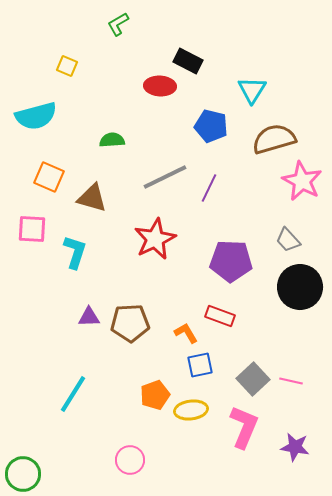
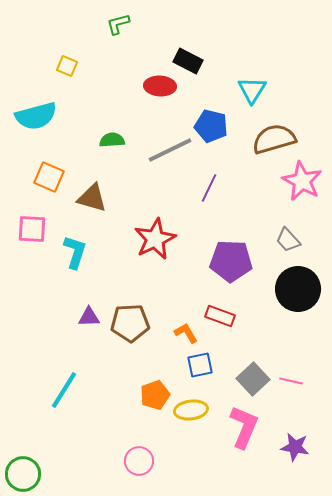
green L-shape: rotated 15 degrees clockwise
gray line: moved 5 px right, 27 px up
black circle: moved 2 px left, 2 px down
cyan line: moved 9 px left, 4 px up
pink circle: moved 9 px right, 1 px down
